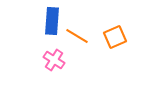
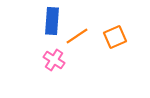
orange line: rotated 65 degrees counterclockwise
